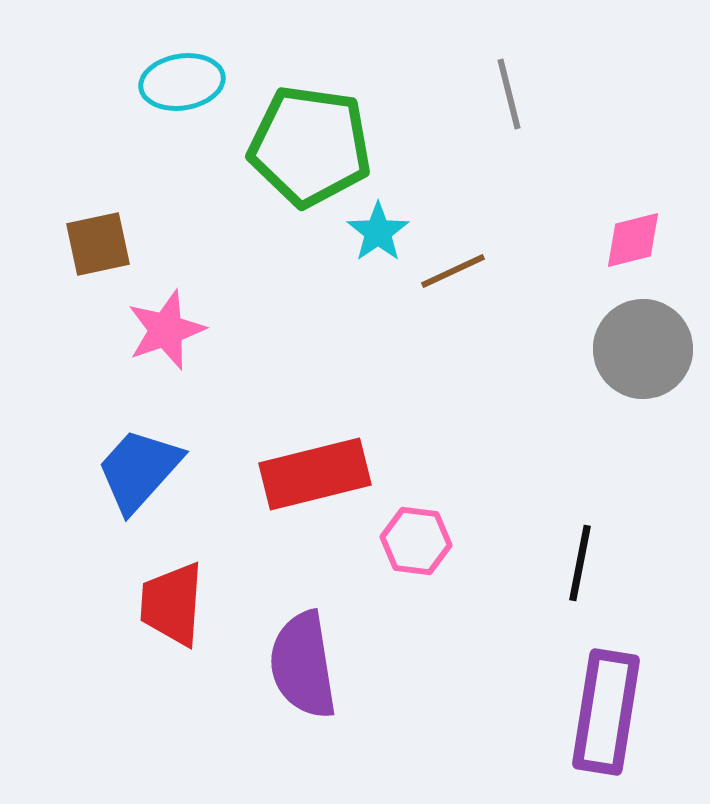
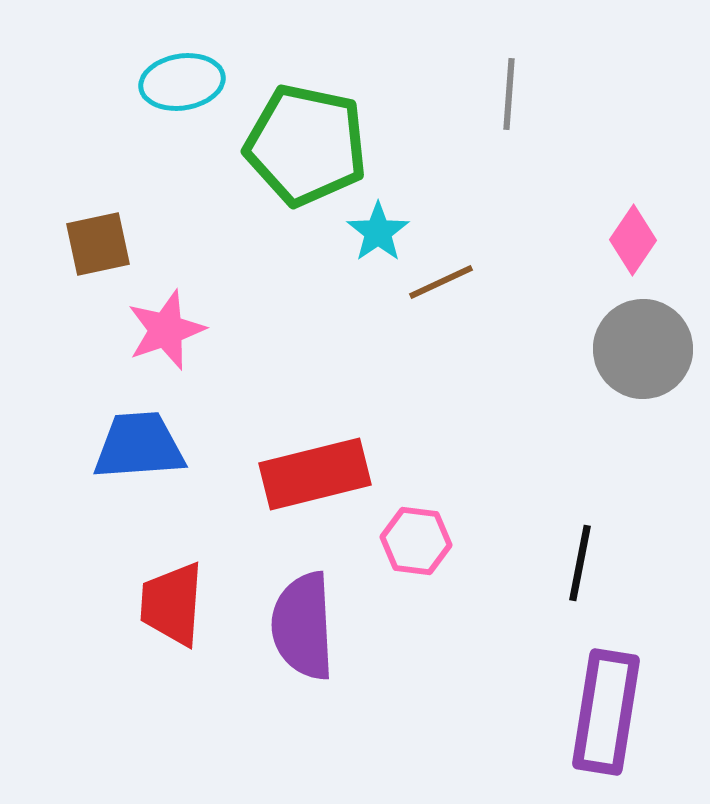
gray line: rotated 18 degrees clockwise
green pentagon: moved 4 px left, 1 px up; rotated 4 degrees clockwise
pink diamond: rotated 42 degrees counterclockwise
brown line: moved 12 px left, 11 px down
blue trapezoid: moved 24 px up; rotated 44 degrees clockwise
purple semicircle: moved 39 px up; rotated 6 degrees clockwise
